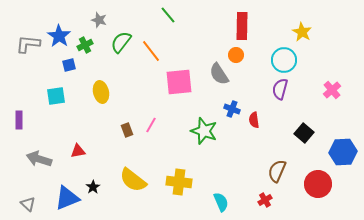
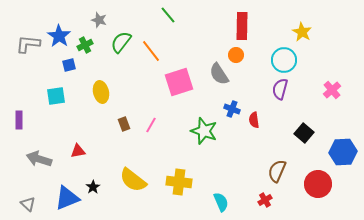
pink square: rotated 12 degrees counterclockwise
brown rectangle: moved 3 px left, 6 px up
